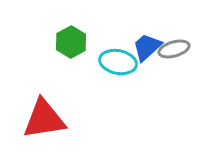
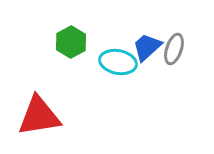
gray ellipse: rotated 56 degrees counterclockwise
red triangle: moved 5 px left, 3 px up
